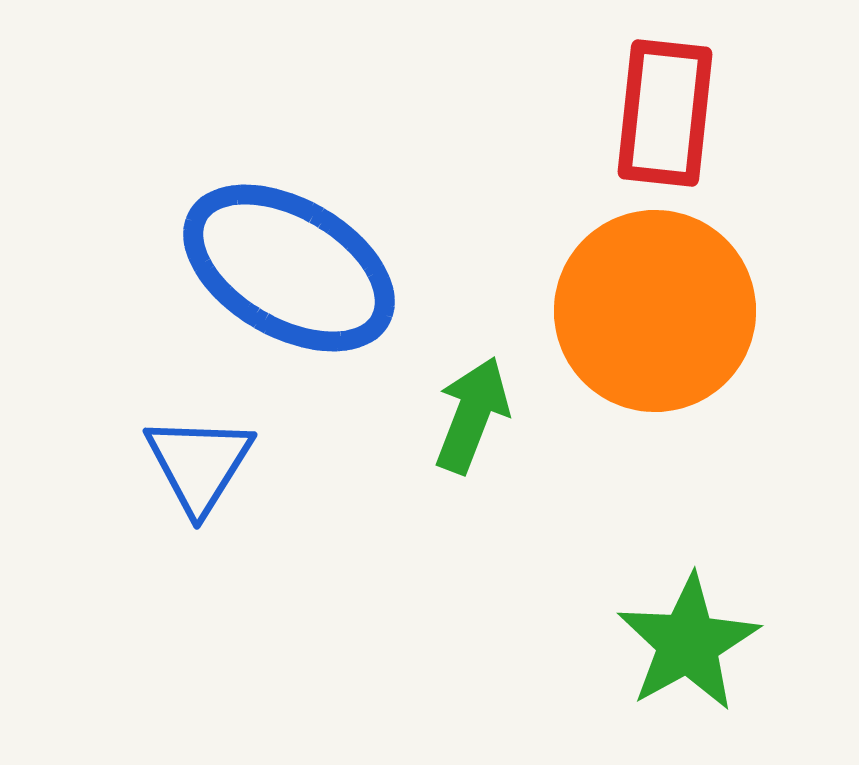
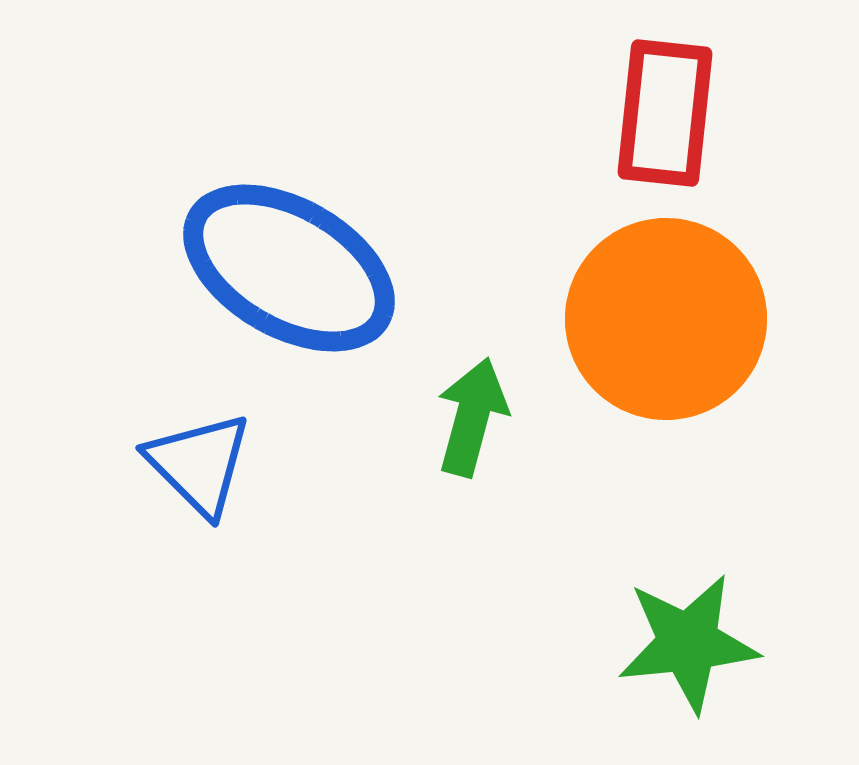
orange circle: moved 11 px right, 8 px down
green arrow: moved 2 px down; rotated 6 degrees counterclockwise
blue triangle: rotated 17 degrees counterclockwise
green star: rotated 23 degrees clockwise
